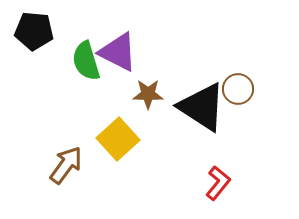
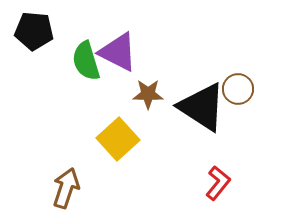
brown arrow: moved 23 px down; rotated 18 degrees counterclockwise
